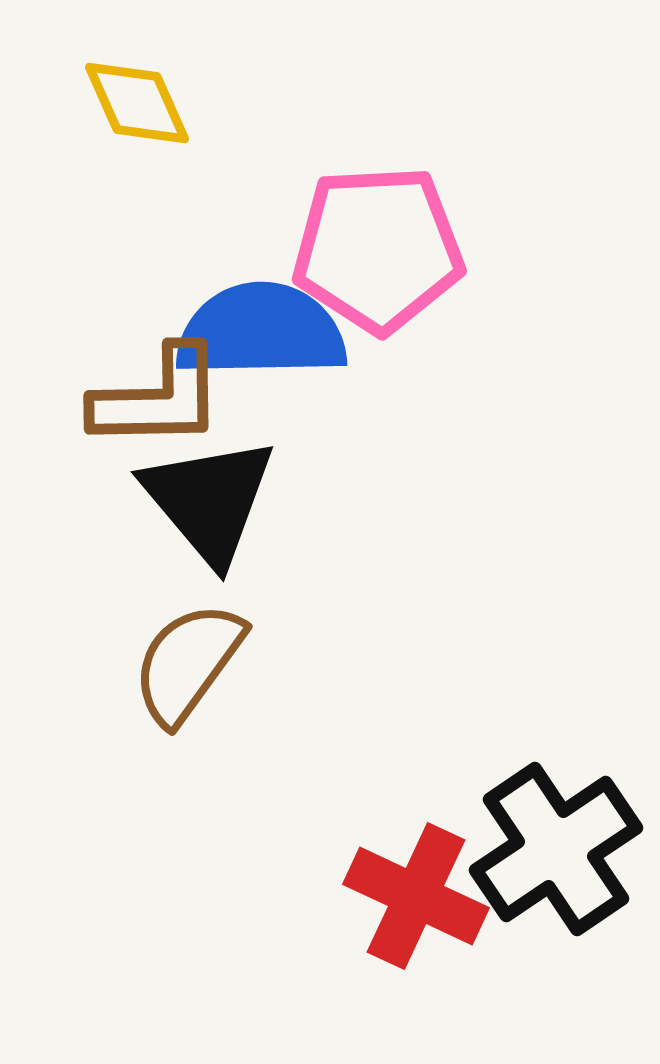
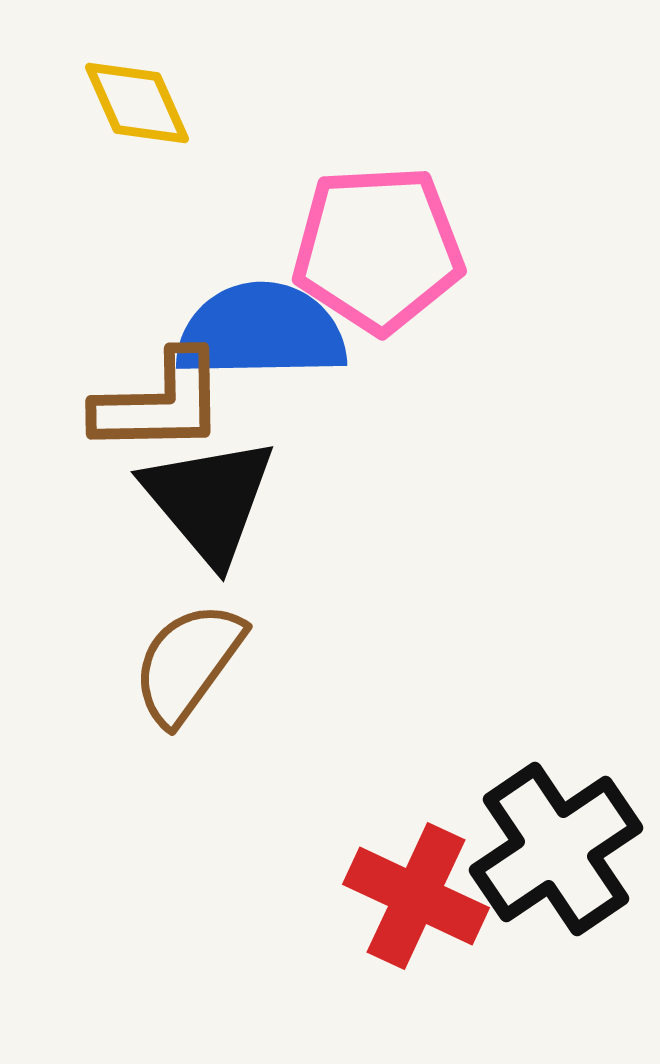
brown L-shape: moved 2 px right, 5 px down
